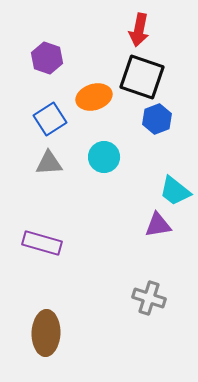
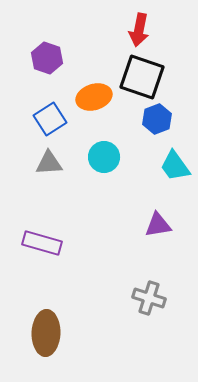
cyan trapezoid: moved 25 px up; rotated 16 degrees clockwise
